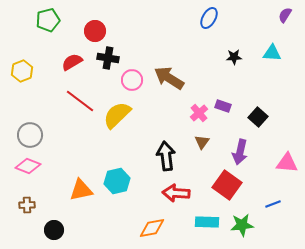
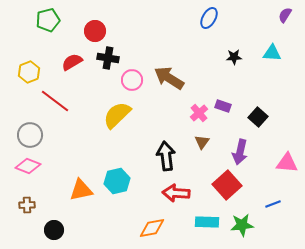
yellow hexagon: moved 7 px right, 1 px down
red line: moved 25 px left
red square: rotated 12 degrees clockwise
